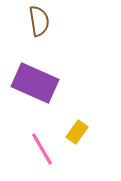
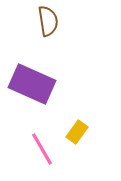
brown semicircle: moved 9 px right
purple rectangle: moved 3 px left, 1 px down
